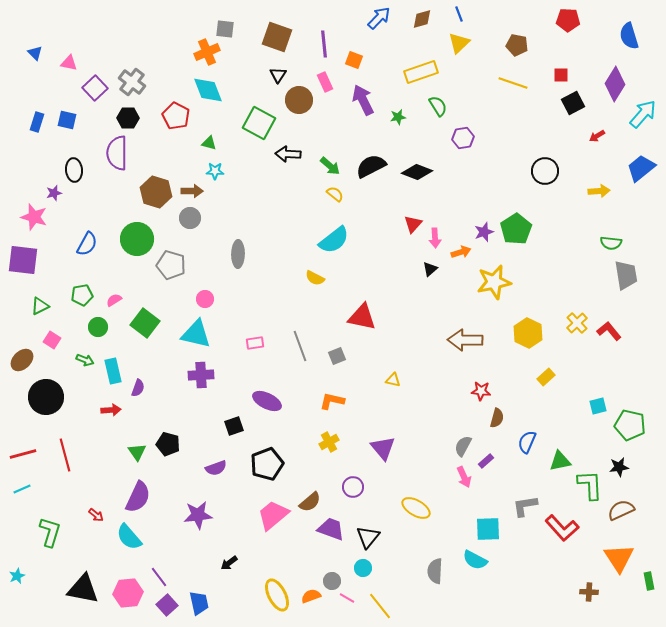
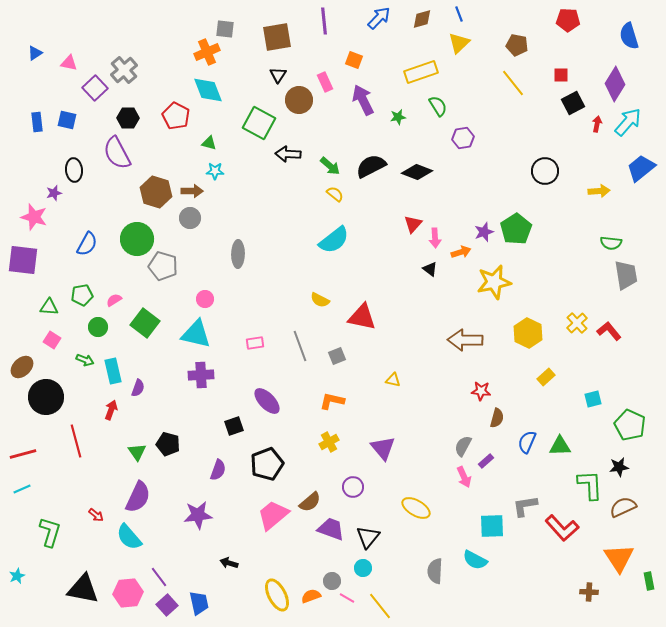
brown square at (277, 37): rotated 28 degrees counterclockwise
purple line at (324, 44): moved 23 px up
blue triangle at (35, 53): rotated 42 degrees clockwise
gray cross at (132, 82): moved 8 px left, 12 px up; rotated 12 degrees clockwise
yellow line at (513, 83): rotated 32 degrees clockwise
cyan arrow at (643, 114): moved 15 px left, 8 px down
blue rectangle at (37, 122): rotated 24 degrees counterclockwise
red arrow at (597, 136): moved 12 px up; rotated 133 degrees clockwise
purple semicircle at (117, 153): rotated 28 degrees counterclockwise
gray pentagon at (171, 265): moved 8 px left, 1 px down
black triangle at (430, 269): rotated 42 degrees counterclockwise
yellow semicircle at (315, 278): moved 5 px right, 22 px down
green triangle at (40, 306): moved 9 px right, 1 px down; rotated 30 degrees clockwise
brown ellipse at (22, 360): moved 7 px down
purple ellipse at (267, 401): rotated 20 degrees clockwise
cyan square at (598, 406): moved 5 px left, 7 px up
red arrow at (111, 410): rotated 66 degrees counterclockwise
green pentagon at (630, 425): rotated 12 degrees clockwise
red line at (65, 455): moved 11 px right, 14 px up
green triangle at (560, 461): moved 15 px up; rotated 10 degrees clockwise
purple semicircle at (216, 468): moved 2 px right, 2 px down; rotated 50 degrees counterclockwise
brown semicircle at (621, 510): moved 2 px right, 3 px up
cyan square at (488, 529): moved 4 px right, 3 px up
black arrow at (229, 563): rotated 54 degrees clockwise
